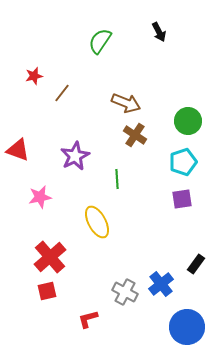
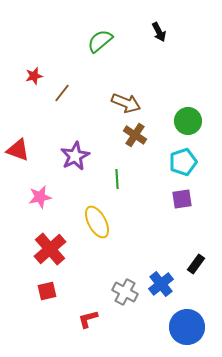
green semicircle: rotated 16 degrees clockwise
red cross: moved 8 px up
